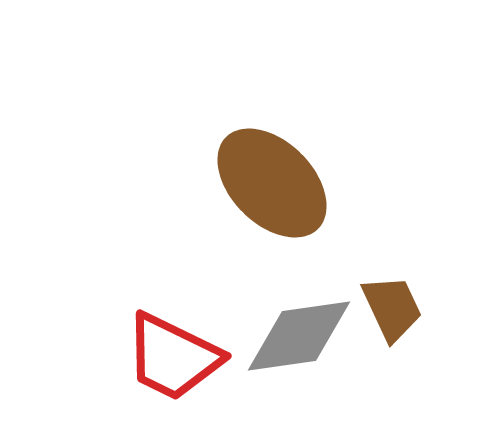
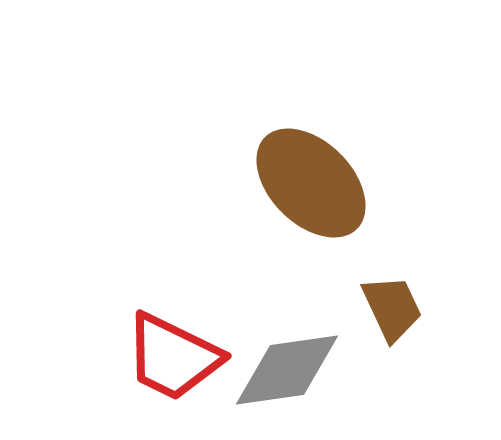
brown ellipse: moved 39 px right
gray diamond: moved 12 px left, 34 px down
